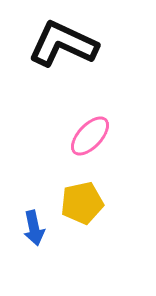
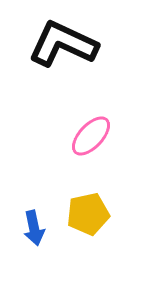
pink ellipse: moved 1 px right
yellow pentagon: moved 6 px right, 11 px down
